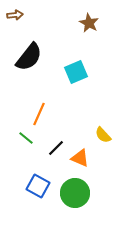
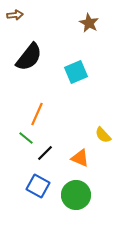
orange line: moved 2 px left
black line: moved 11 px left, 5 px down
green circle: moved 1 px right, 2 px down
